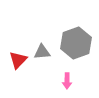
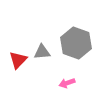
gray hexagon: rotated 20 degrees counterclockwise
pink arrow: moved 2 px down; rotated 70 degrees clockwise
